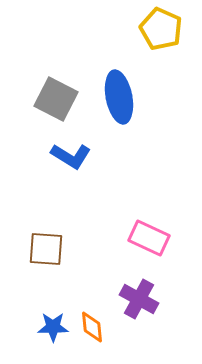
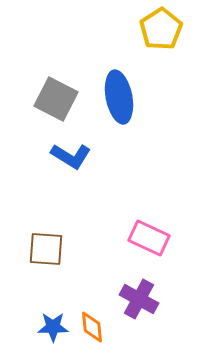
yellow pentagon: rotated 15 degrees clockwise
